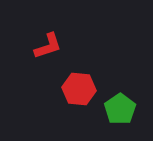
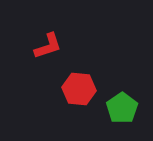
green pentagon: moved 2 px right, 1 px up
